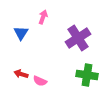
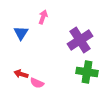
purple cross: moved 2 px right, 2 px down
green cross: moved 3 px up
pink semicircle: moved 3 px left, 2 px down
